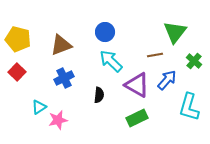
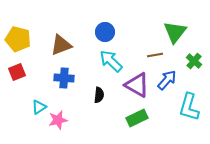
red square: rotated 24 degrees clockwise
blue cross: rotated 30 degrees clockwise
